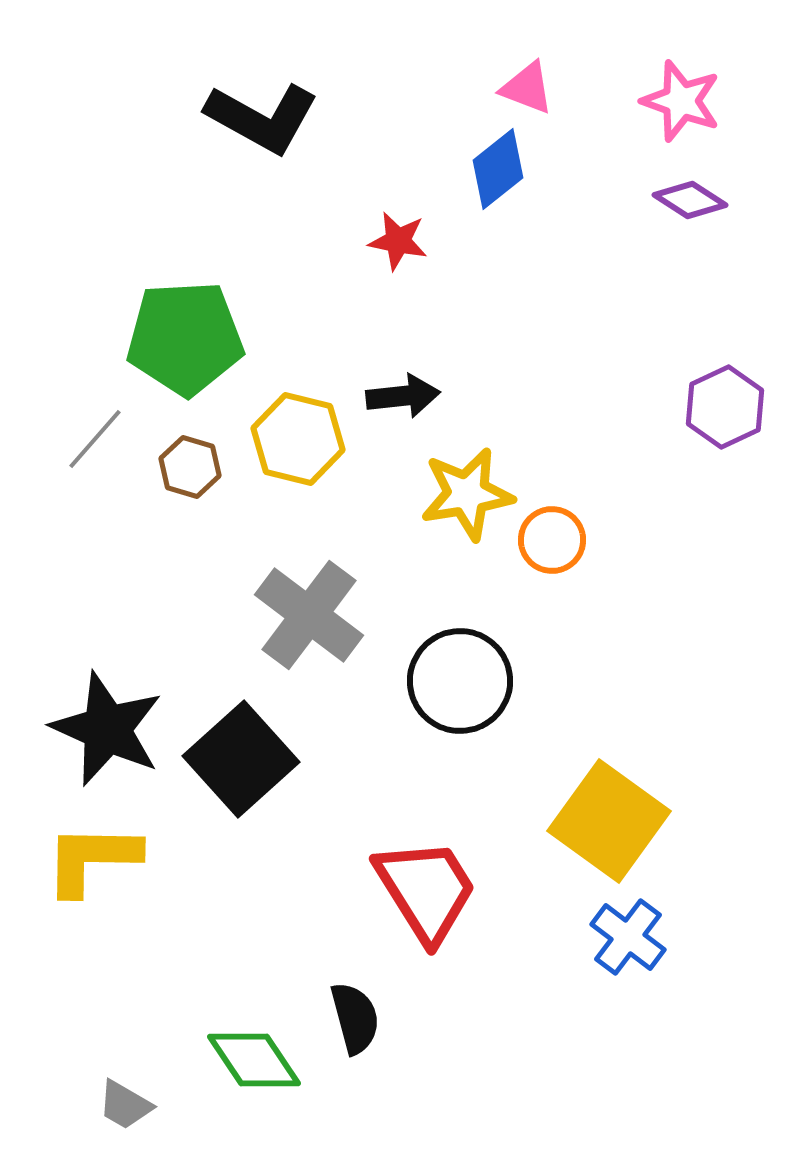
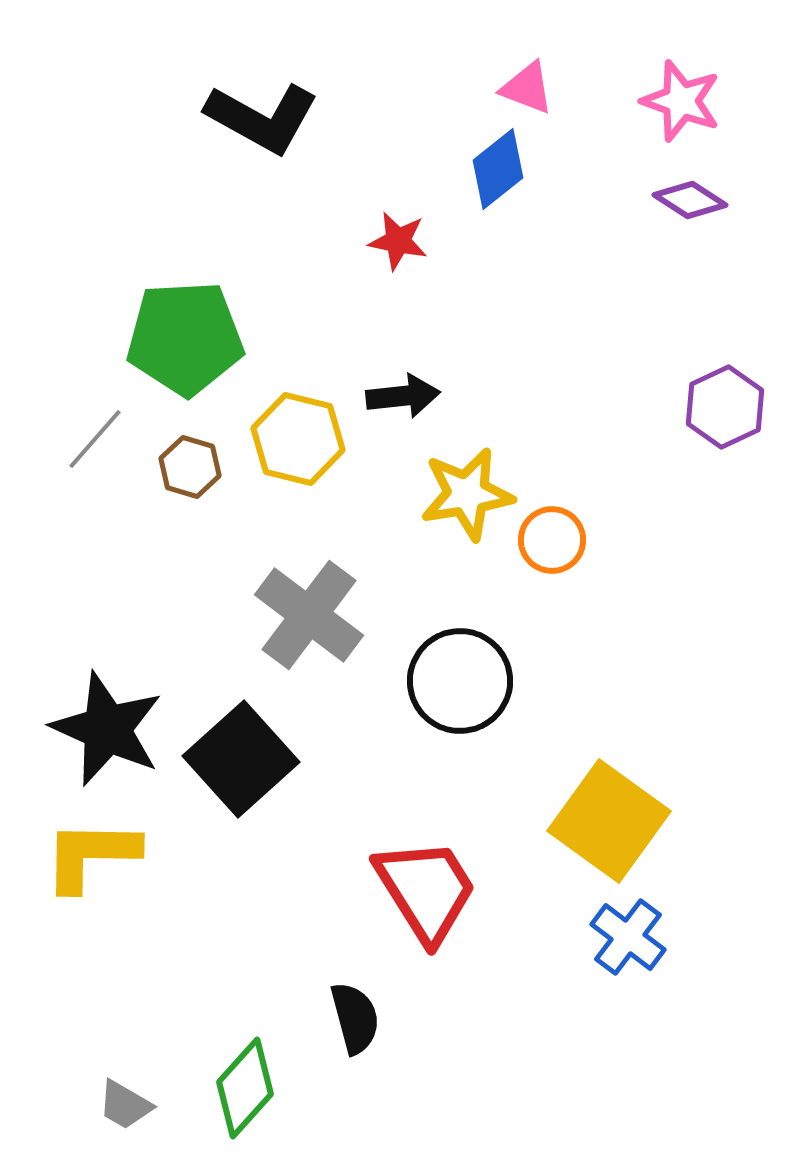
yellow L-shape: moved 1 px left, 4 px up
green diamond: moved 9 px left, 28 px down; rotated 76 degrees clockwise
